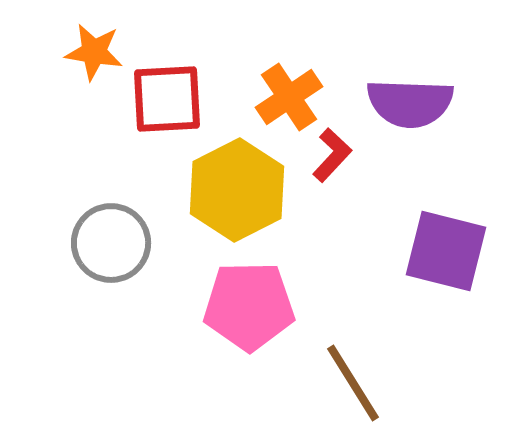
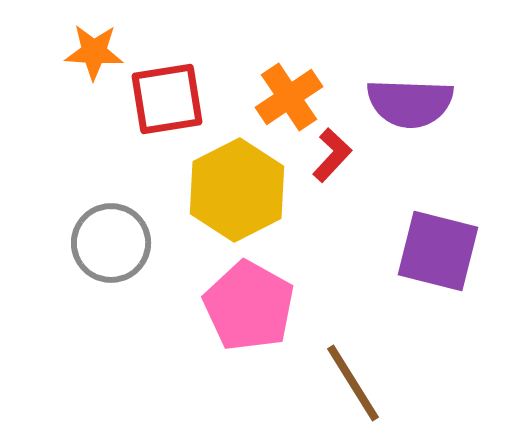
orange star: rotated 6 degrees counterclockwise
red square: rotated 6 degrees counterclockwise
purple square: moved 8 px left
pink pentagon: rotated 30 degrees clockwise
